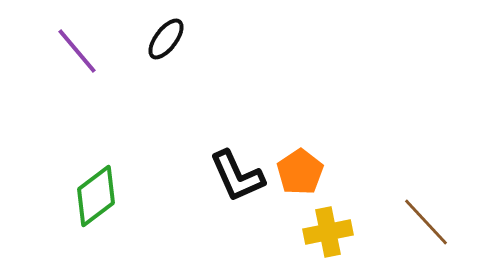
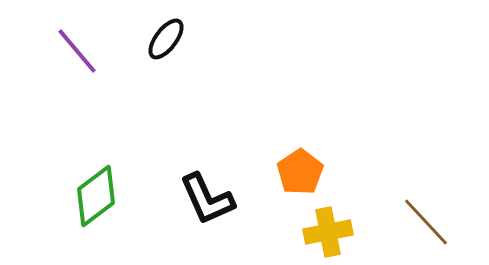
black L-shape: moved 30 px left, 23 px down
